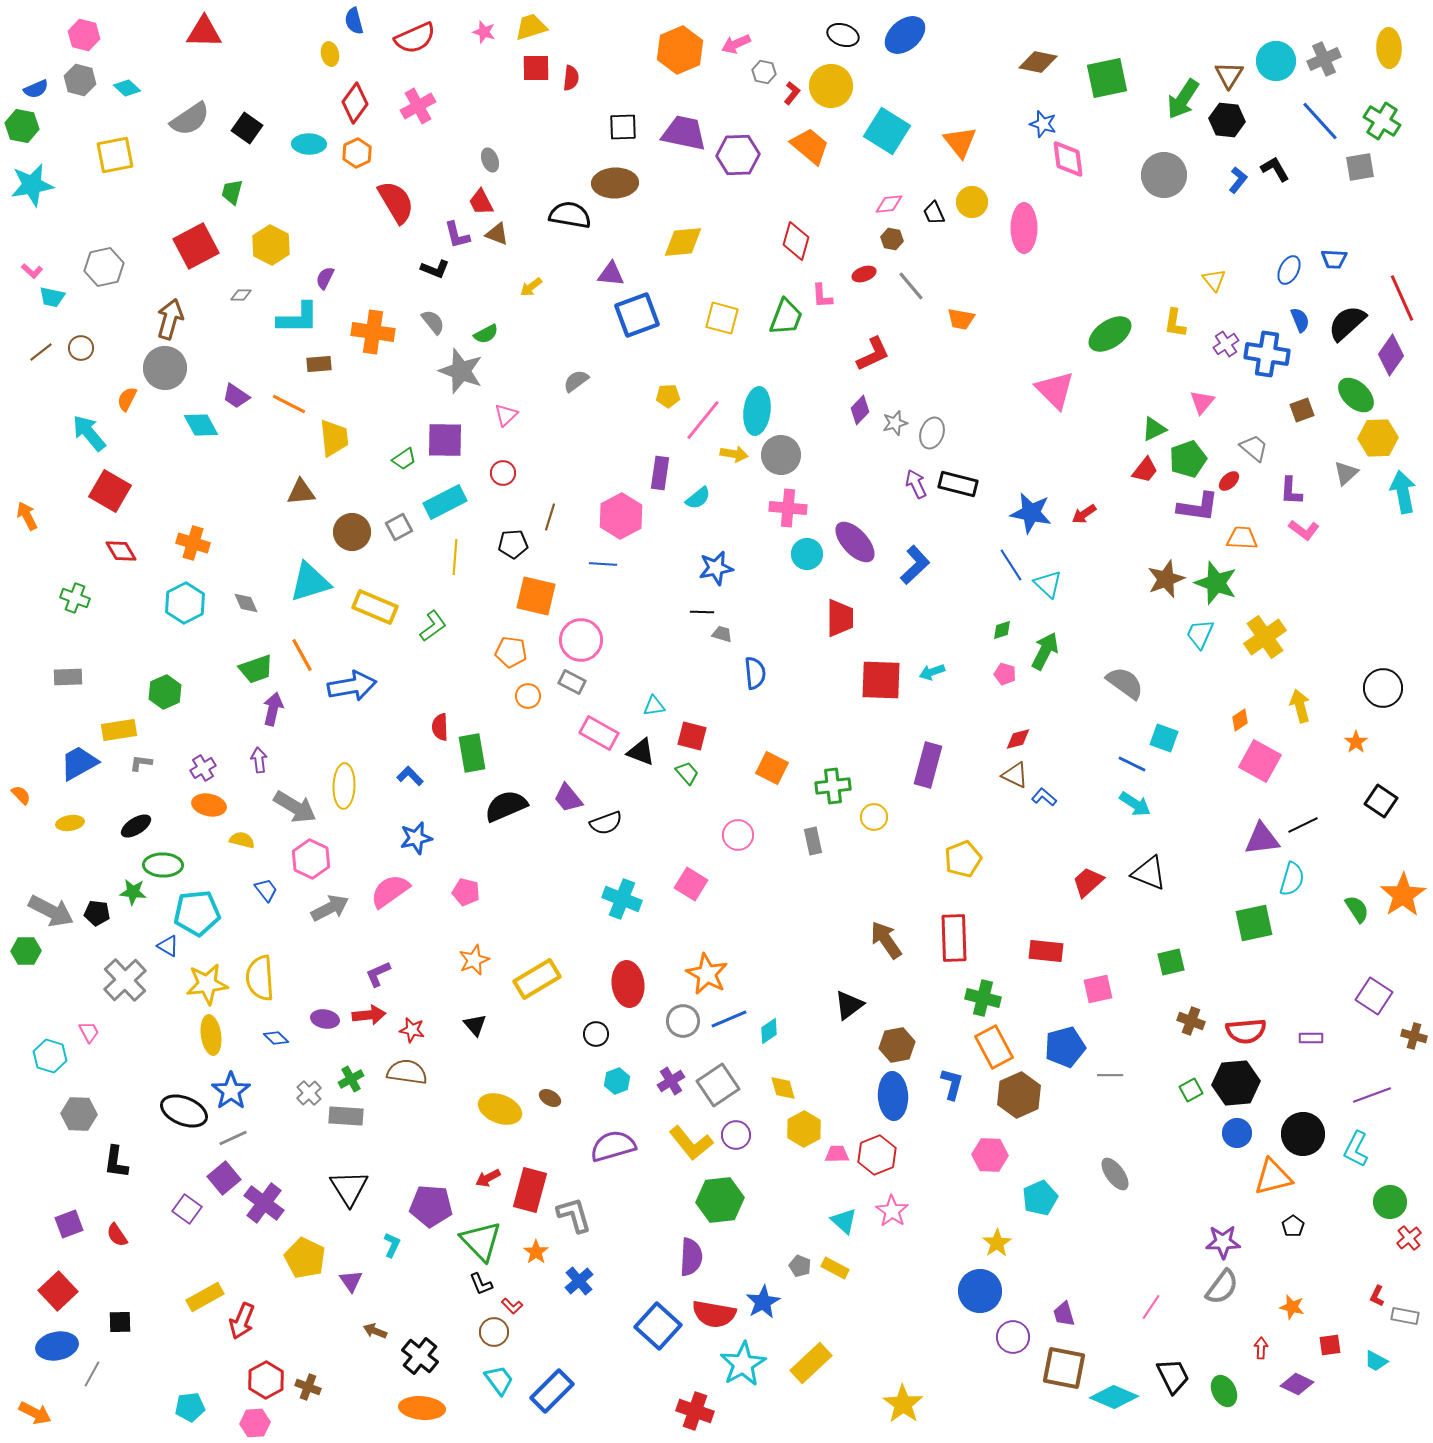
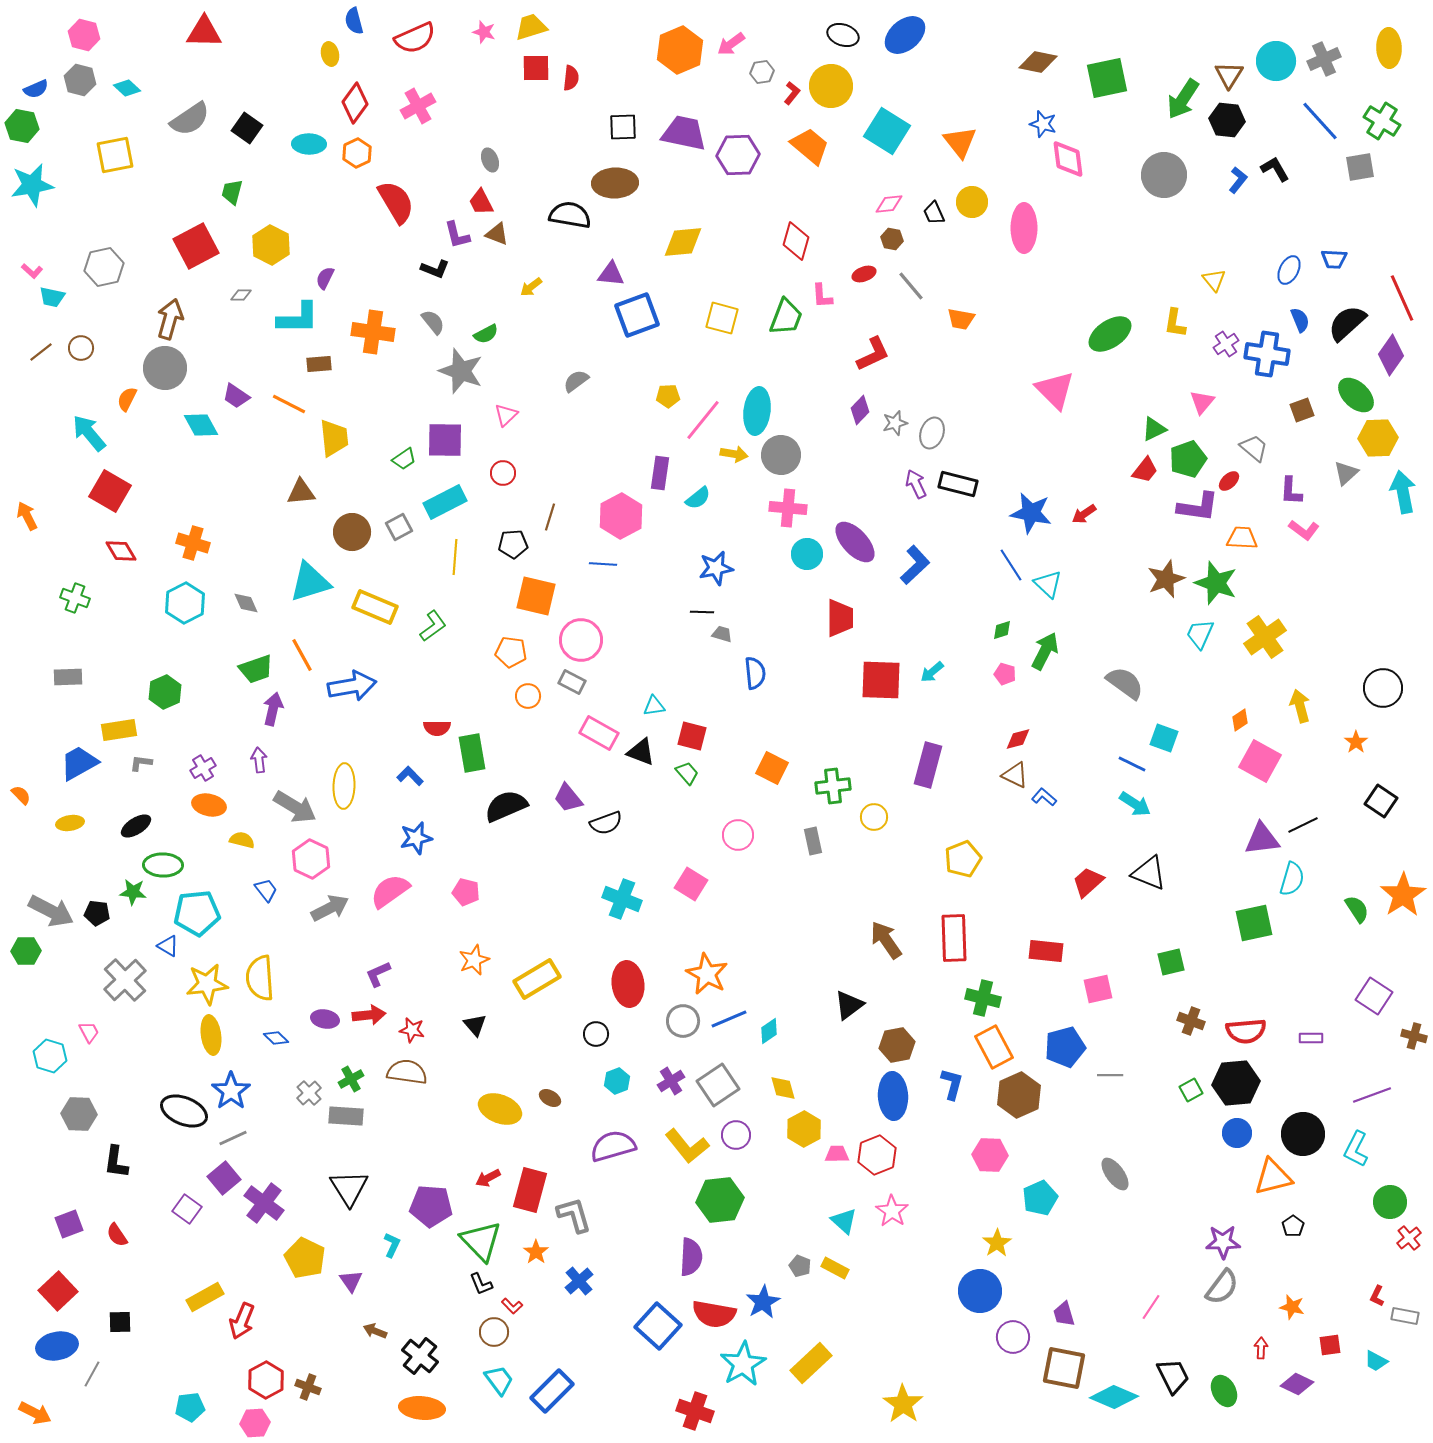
pink arrow at (736, 44): moved 5 px left; rotated 12 degrees counterclockwise
gray hexagon at (764, 72): moved 2 px left; rotated 20 degrees counterclockwise
cyan arrow at (932, 672): rotated 20 degrees counterclockwise
red semicircle at (440, 727): moved 3 px left, 1 px down; rotated 88 degrees counterclockwise
yellow L-shape at (691, 1143): moved 4 px left, 3 px down
